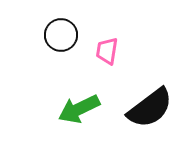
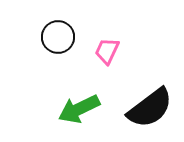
black circle: moved 3 px left, 2 px down
pink trapezoid: rotated 16 degrees clockwise
